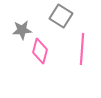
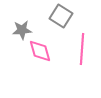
pink diamond: rotated 30 degrees counterclockwise
